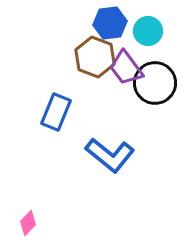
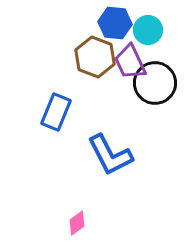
blue hexagon: moved 5 px right; rotated 12 degrees clockwise
cyan circle: moved 1 px up
purple trapezoid: moved 4 px right, 6 px up; rotated 12 degrees clockwise
blue L-shape: rotated 24 degrees clockwise
pink diamond: moved 49 px right; rotated 10 degrees clockwise
